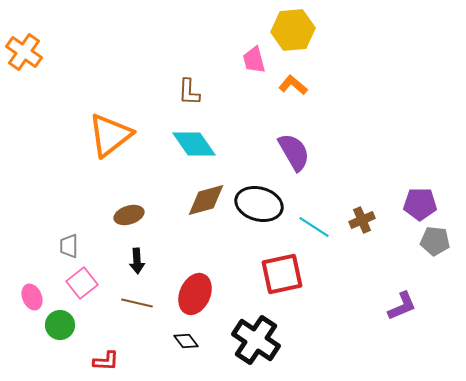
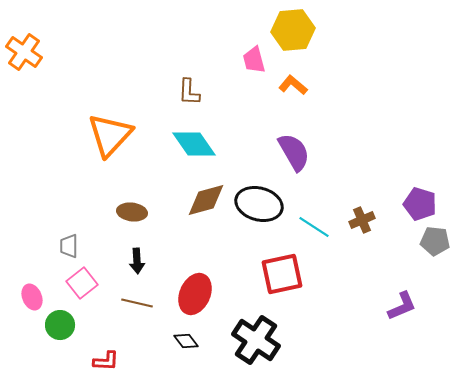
orange triangle: rotated 9 degrees counterclockwise
purple pentagon: rotated 16 degrees clockwise
brown ellipse: moved 3 px right, 3 px up; rotated 24 degrees clockwise
